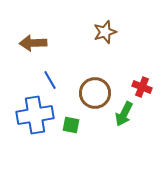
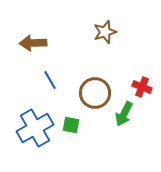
blue cross: moved 13 px down; rotated 21 degrees counterclockwise
